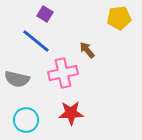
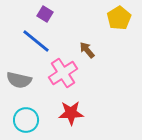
yellow pentagon: rotated 25 degrees counterclockwise
pink cross: rotated 20 degrees counterclockwise
gray semicircle: moved 2 px right, 1 px down
